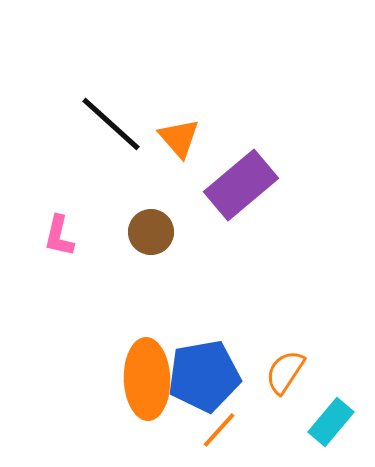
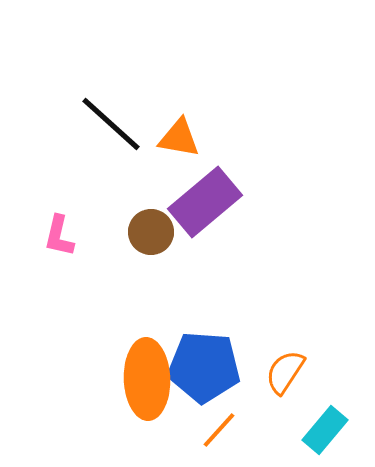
orange triangle: rotated 39 degrees counterclockwise
purple rectangle: moved 36 px left, 17 px down
blue pentagon: moved 9 px up; rotated 14 degrees clockwise
cyan rectangle: moved 6 px left, 8 px down
